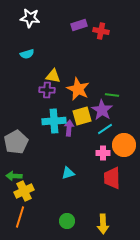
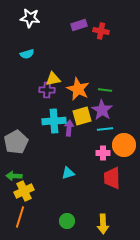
yellow triangle: moved 3 px down; rotated 21 degrees counterclockwise
green line: moved 7 px left, 5 px up
cyan line: rotated 28 degrees clockwise
